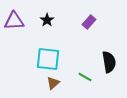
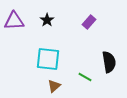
brown triangle: moved 1 px right, 3 px down
